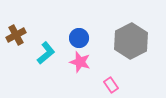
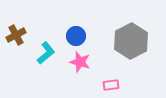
blue circle: moved 3 px left, 2 px up
pink rectangle: rotated 63 degrees counterclockwise
